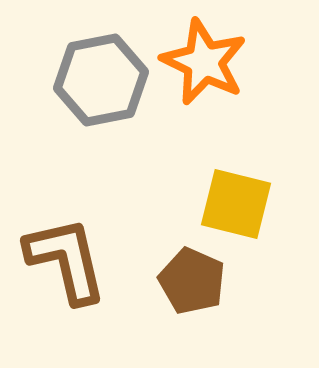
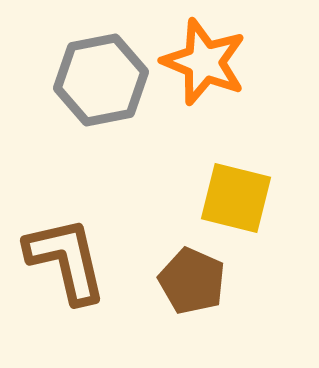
orange star: rotated 4 degrees counterclockwise
yellow square: moved 6 px up
